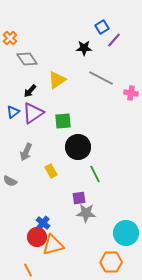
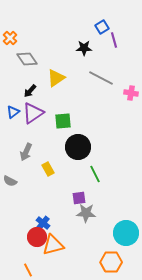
purple line: rotated 56 degrees counterclockwise
yellow triangle: moved 1 px left, 2 px up
yellow rectangle: moved 3 px left, 2 px up
